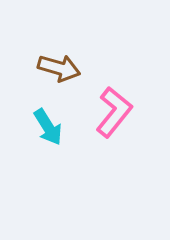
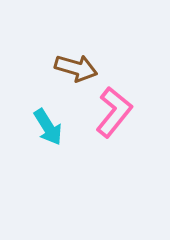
brown arrow: moved 17 px right
